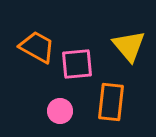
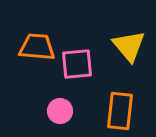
orange trapezoid: rotated 24 degrees counterclockwise
orange rectangle: moved 9 px right, 9 px down
